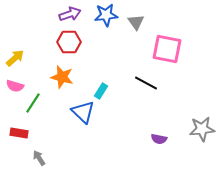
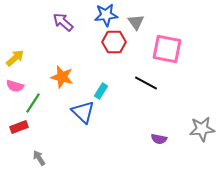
purple arrow: moved 7 px left, 8 px down; rotated 120 degrees counterclockwise
red hexagon: moved 45 px right
red rectangle: moved 6 px up; rotated 30 degrees counterclockwise
